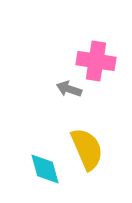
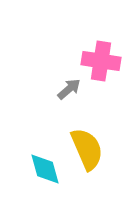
pink cross: moved 5 px right
gray arrow: rotated 120 degrees clockwise
